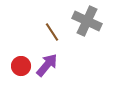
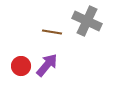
brown line: rotated 48 degrees counterclockwise
